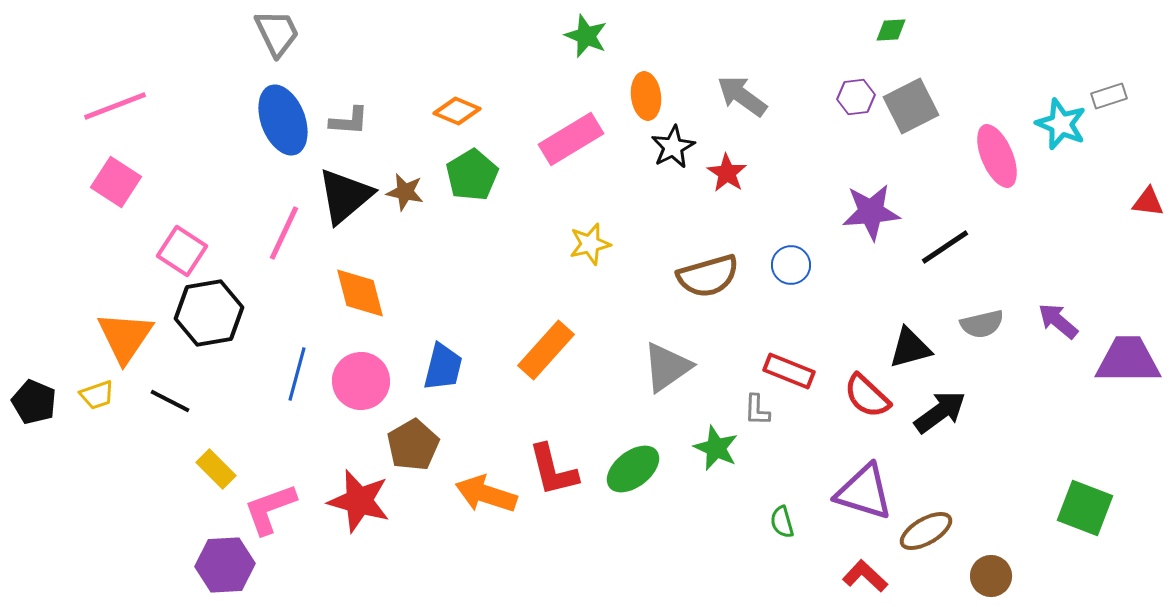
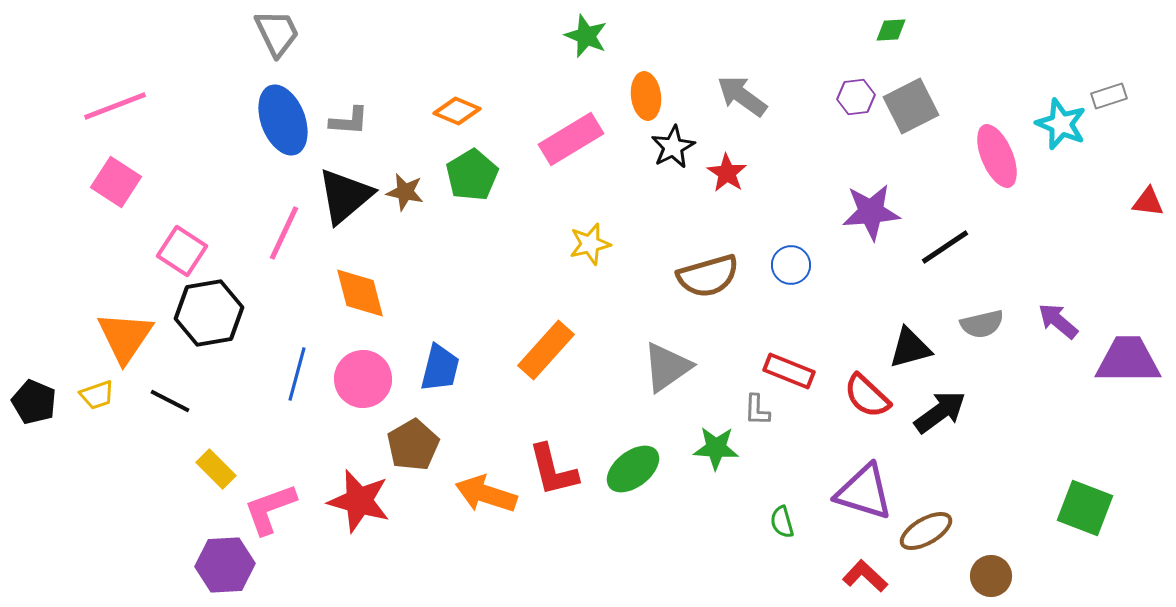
blue trapezoid at (443, 367): moved 3 px left, 1 px down
pink circle at (361, 381): moved 2 px right, 2 px up
green star at (716, 448): rotated 21 degrees counterclockwise
